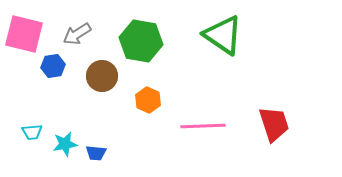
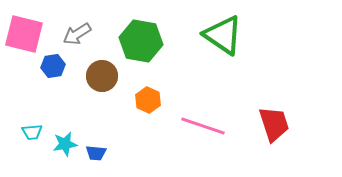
pink line: rotated 21 degrees clockwise
